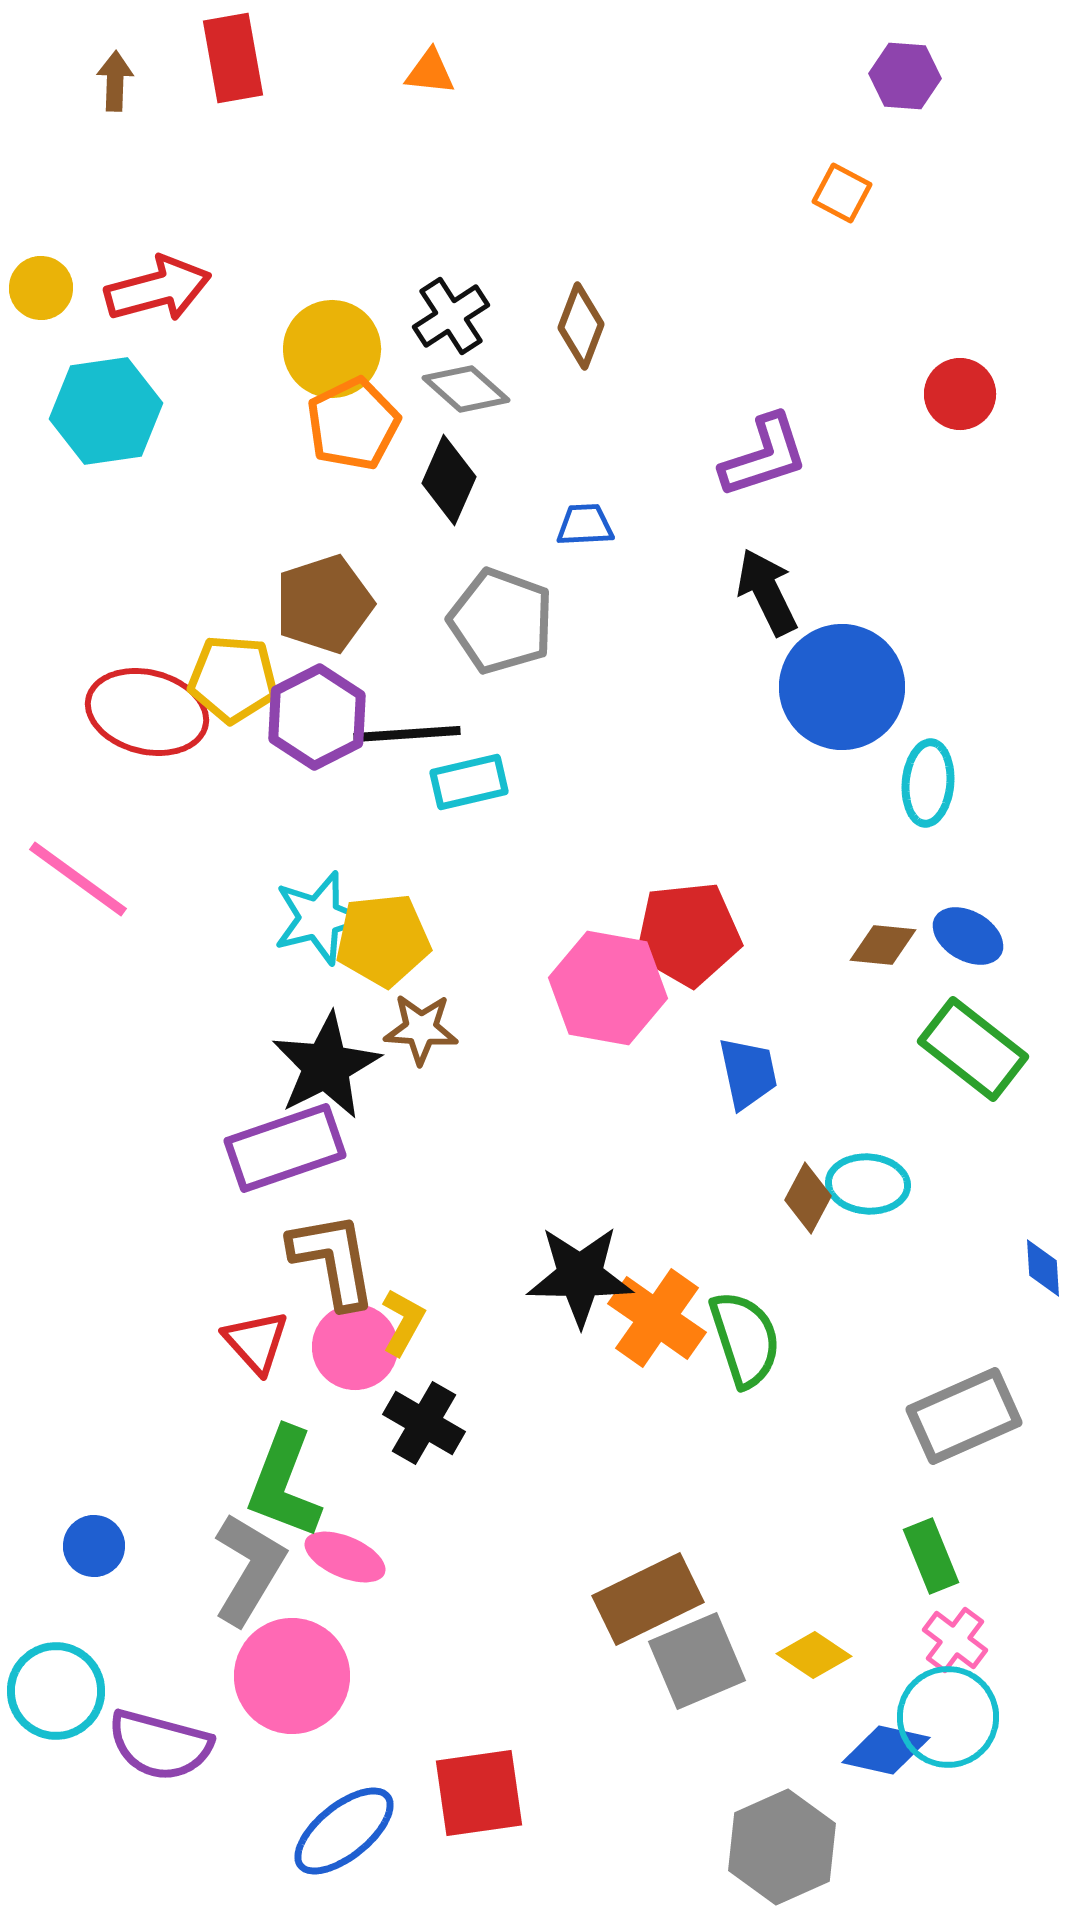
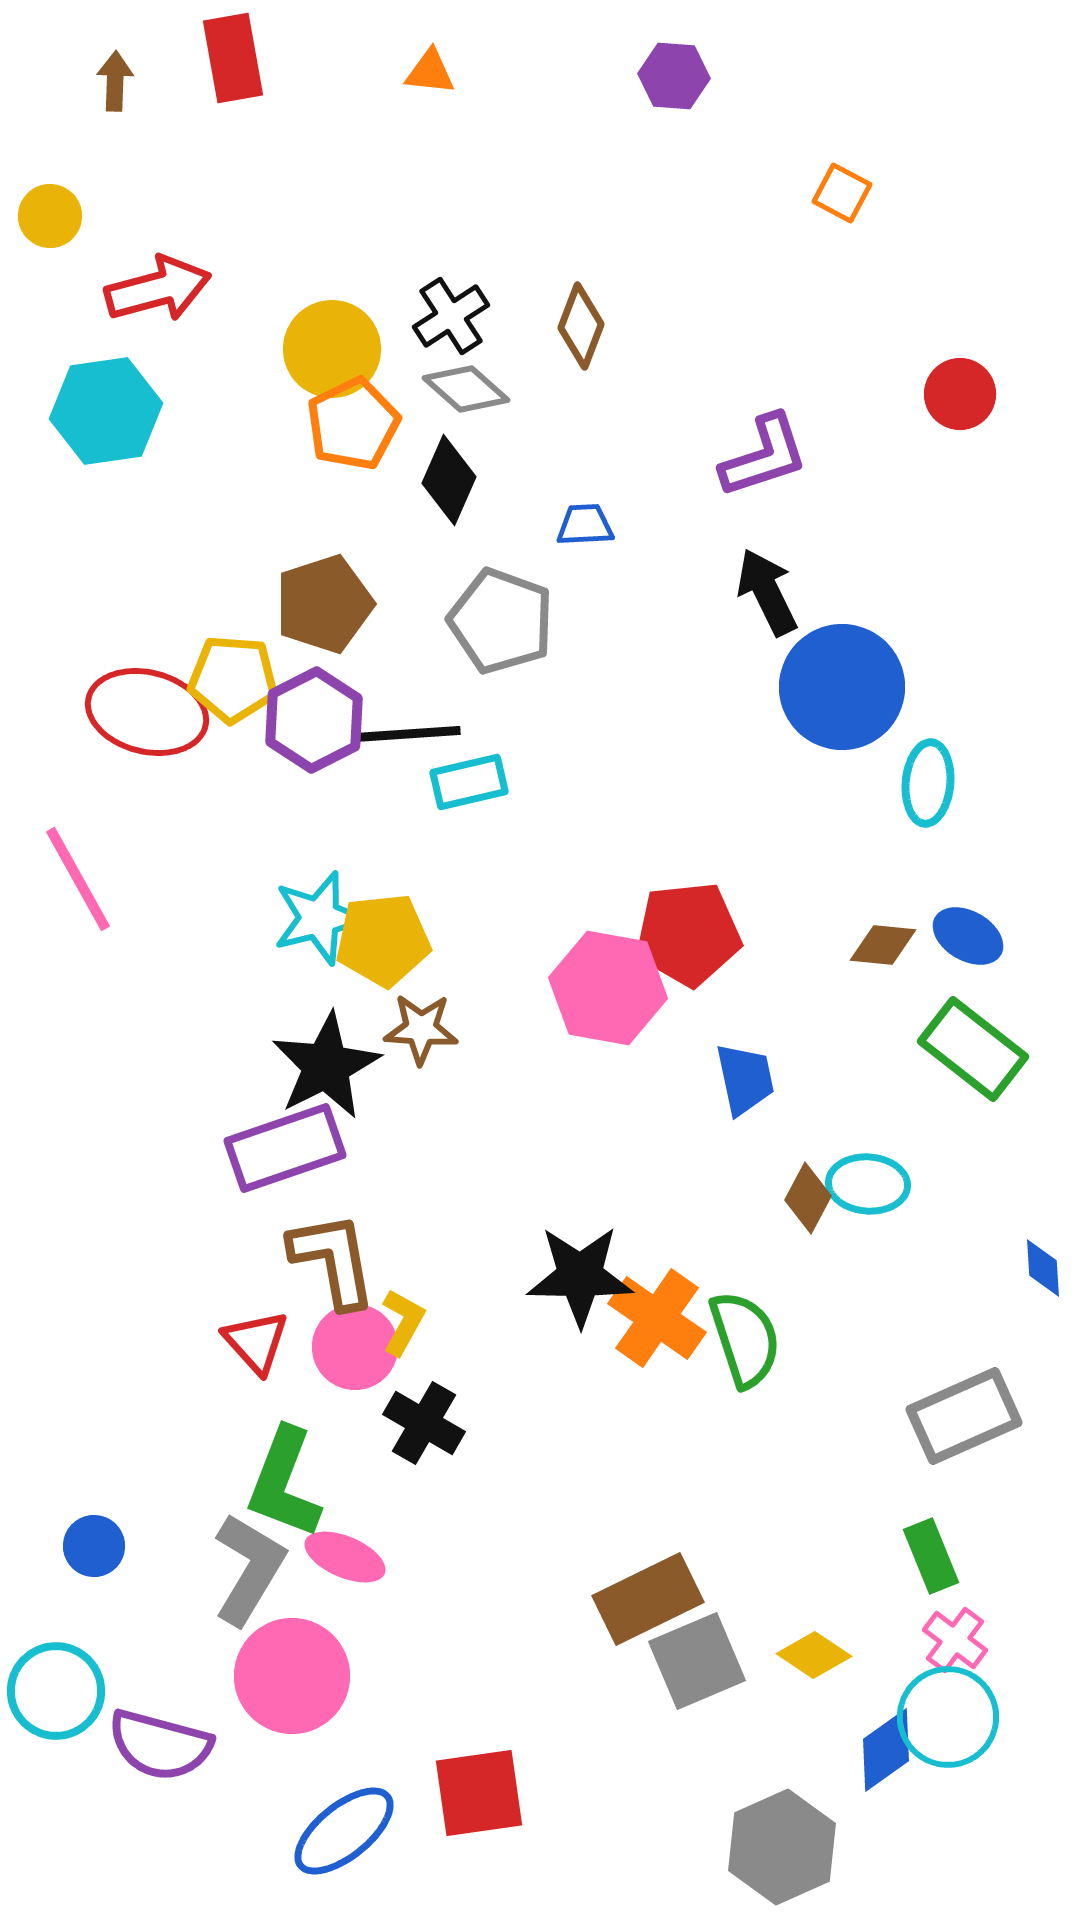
purple hexagon at (905, 76): moved 231 px left
yellow circle at (41, 288): moved 9 px right, 72 px up
purple hexagon at (317, 717): moved 3 px left, 3 px down
pink line at (78, 879): rotated 25 degrees clockwise
blue trapezoid at (748, 1073): moved 3 px left, 6 px down
blue diamond at (886, 1750): rotated 48 degrees counterclockwise
